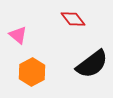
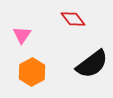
pink triangle: moved 4 px right; rotated 24 degrees clockwise
